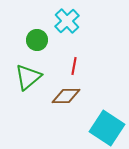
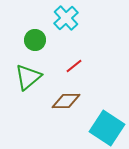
cyan cross: moved 1 px left, 3 px up
green circle: moved 2 px left
red line: rotated 42 degrees clockwise
brown diamond: moved 5 px down
